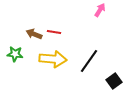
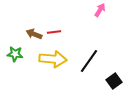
red line: rotated 16 degrees counterclockwise
